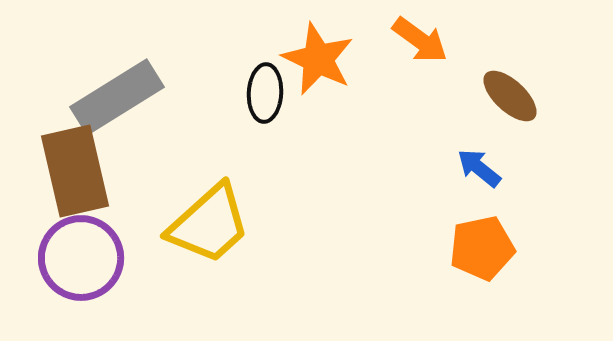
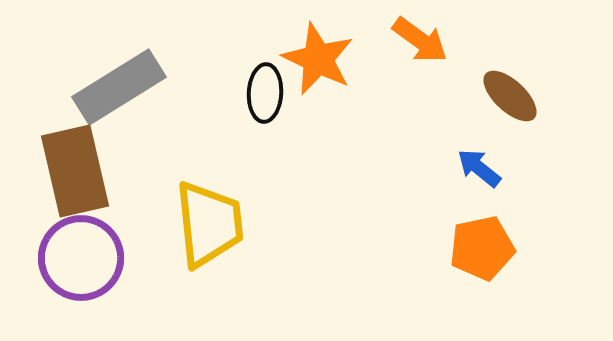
gray rectangle: moved 2 px right, 10 px up
yellow trapezoid: rotated 54 degrees counterclockwise
